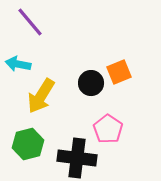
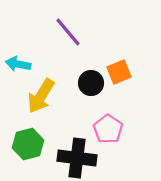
purple line: moved 38 px right, 10 px down
